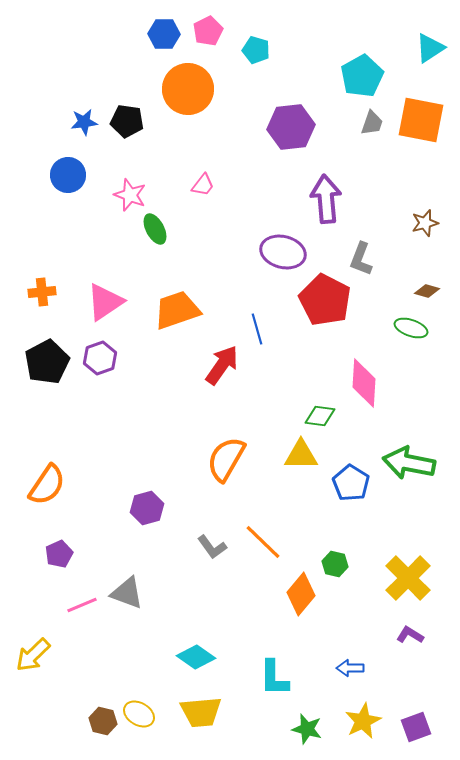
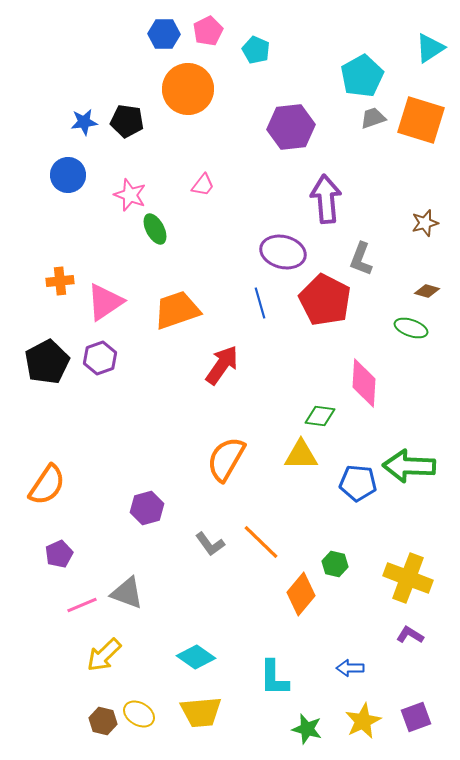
cyan pentagon at (256, 50): rotated 8 degrees clockwise
orange square at (421, 120): rotated 6 degrees clockwise
gray trapezoid at (372, 123): moved 1 px right, 5 px up; rotated 128 degrees counterclockwise
orange cross at (42, 292): moved 18 px right, 11 px up
blue line at (257, 329): moved 3 px right, 26 px up
green arrow at (409, 463): moved 3 px down; rotated 9 degrees counterclockwise
blue pentagon at (351, 483): moved 7 px right; rotated 27 degrees counterclockwise
orange line at (263, 542): moved 2 px left
gray L-shape at (212, 547): moved 2 px left, 3 px up
yellow cross at (408, 578): rotated 24 degrees counterclockwise
yellow arrow at (33, 655): moved 71 px right
purple square at (416, 727): moved 10 px up
